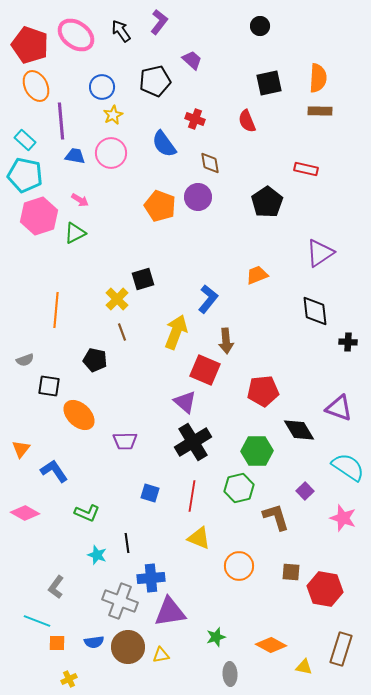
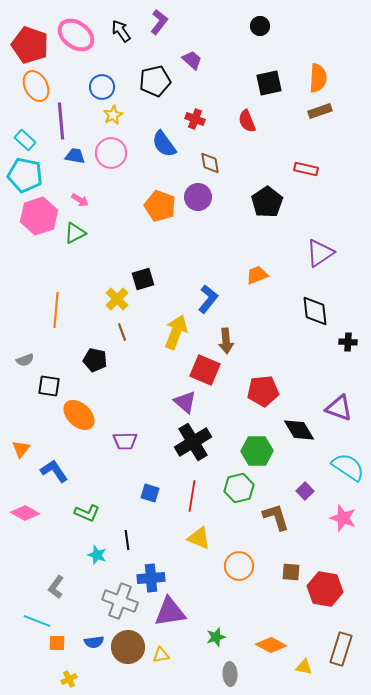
brown rectangle at (320, 111): rotated 20 degrees counterclockwise
black line at (127, 543): moved 3 px up
